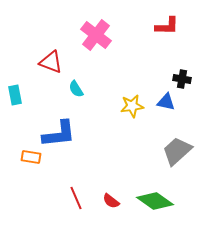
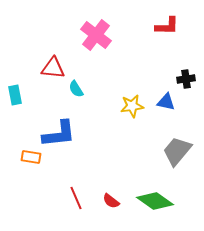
red triangle: moved 2 px right, 6 px down; rotated 15 degrees counterclockwise
black cross: moved 4 px right; rotated 18 degrees counterclockwise
gray trapezoid: rotated 8 degrees counterclockwise
